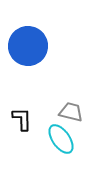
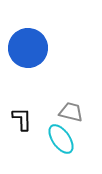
blue circle: moved 2 px down
